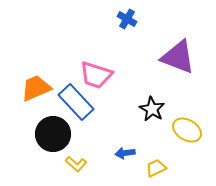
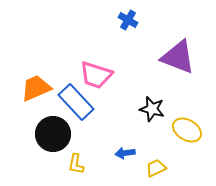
blue cross: moved 1 px right, 1 px down
black star: rotated 15 degrees counterclockwise
yellow L-shape: rotated 60 degrees clockwise
